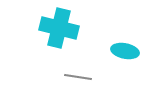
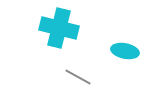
gray line: rotated 20 degrees clockwise
